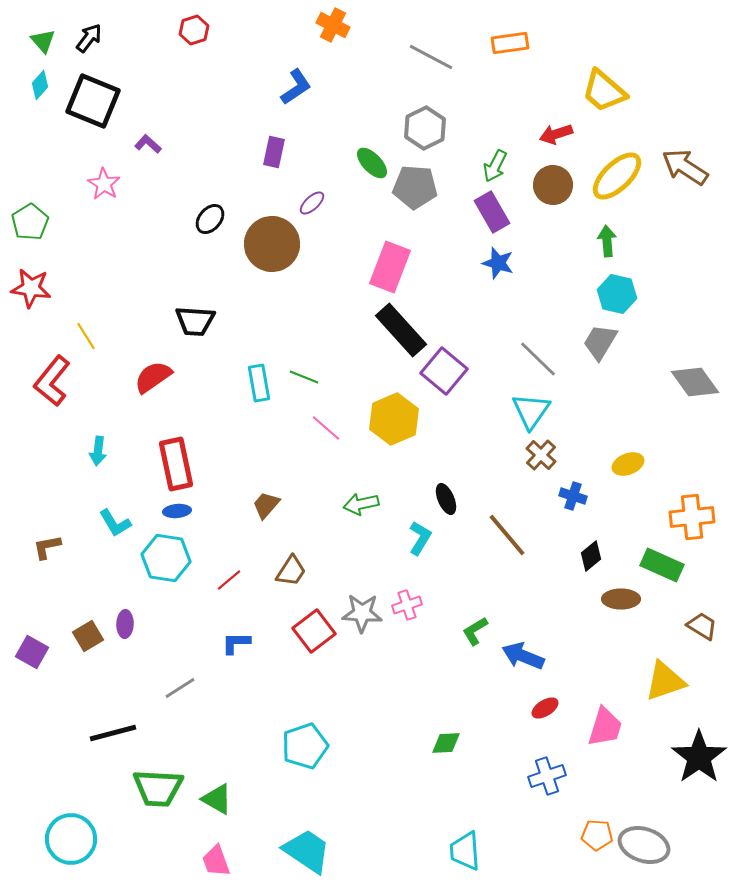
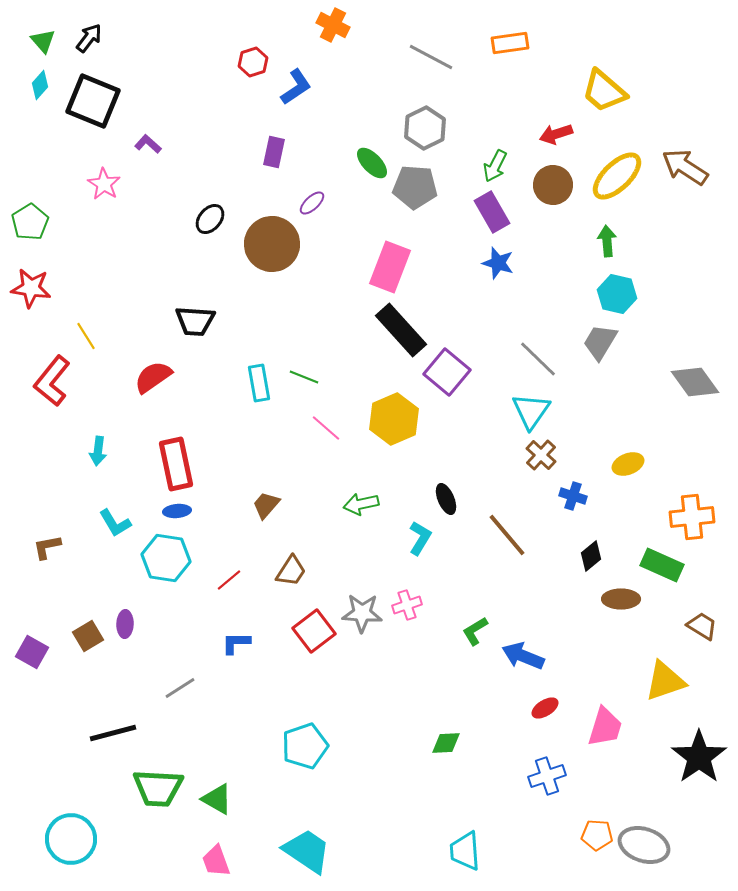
red hexagon at (194, 30): moved 59 px right, 32 px down
purple square at (444, 371): moved 3 px right, 1 px down
